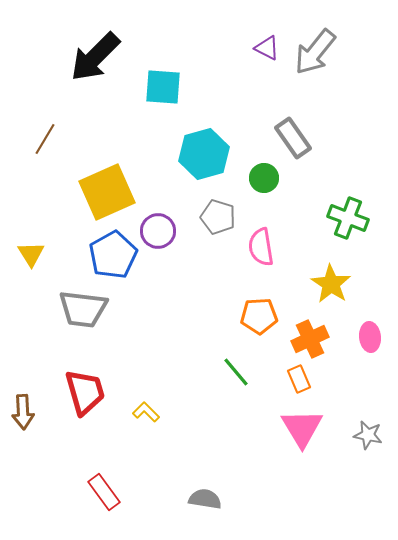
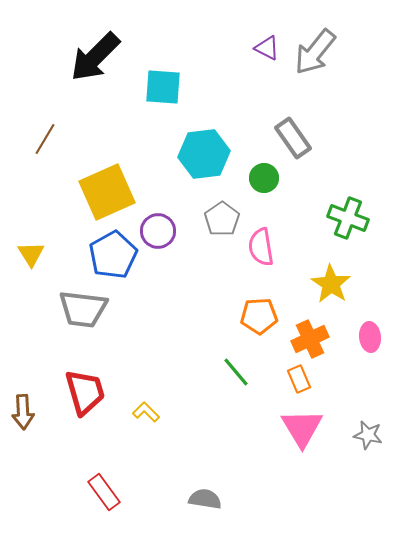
cyan hexagon: rotated 9 degrees clockwise
gray pentagon: moved 4 px right, 2 px down; rotated 20 degrees clockwise
